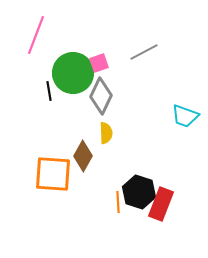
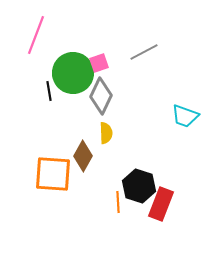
black hexagon: moved 6 px up
